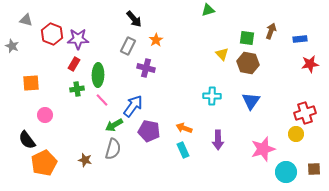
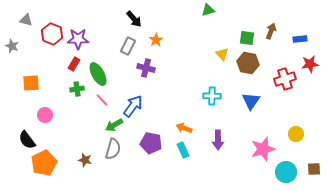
green ellipse: moved 1 px up; rotated 30 degrees counterclockwise
red cross: moved 20 px left, 34 px up
purple pentagon: moved 2 px right, 12 px down
